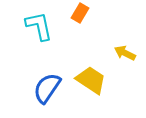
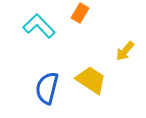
cyan L-shape: rotated 32 degrees counterclockwise
yellow arrow: moved 2 px up; rotated 75 degrees counterclockwise
blue semicircle: rotated 20 degrees counterclockwise
